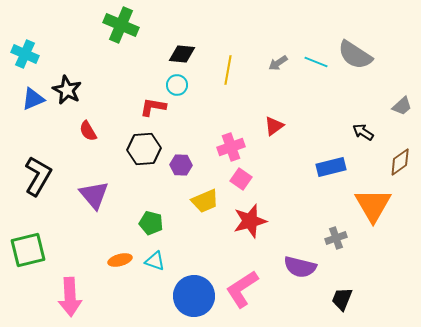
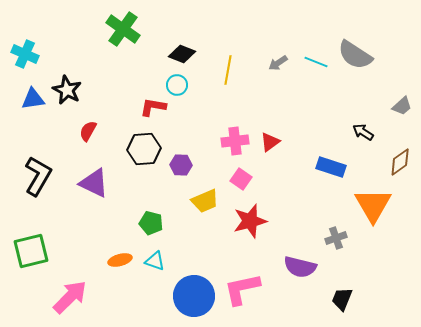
green cross: moved 2 px right, 4 px down; rotated 12 degrees clockwise
black diamond: rotated 16 degrees clockwise
blue triangle: rotated 15 degrees clockwise
red triangle: moved 4 px left, 16 px down
red semicircle: rotated 60 degrees clockwise
pink cross: moved 4 px right, 6 px up; rotated 12 degrees clockwise
blue rectangle: rotated 32 degrees clockwise
purple triangle: moved 12 px up; rotated 24 degrees counterclockwise
green square: moved 3 px right, 1 px down
pink L-shape: rotated 21 degrees clockwise
pink arrow: rotated 132 degrees counterclockwise
